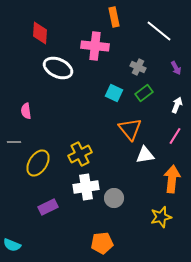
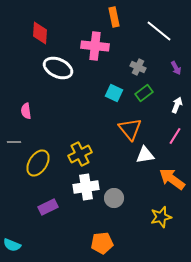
orange arrow: rotated 60 degrees counterclockwise
